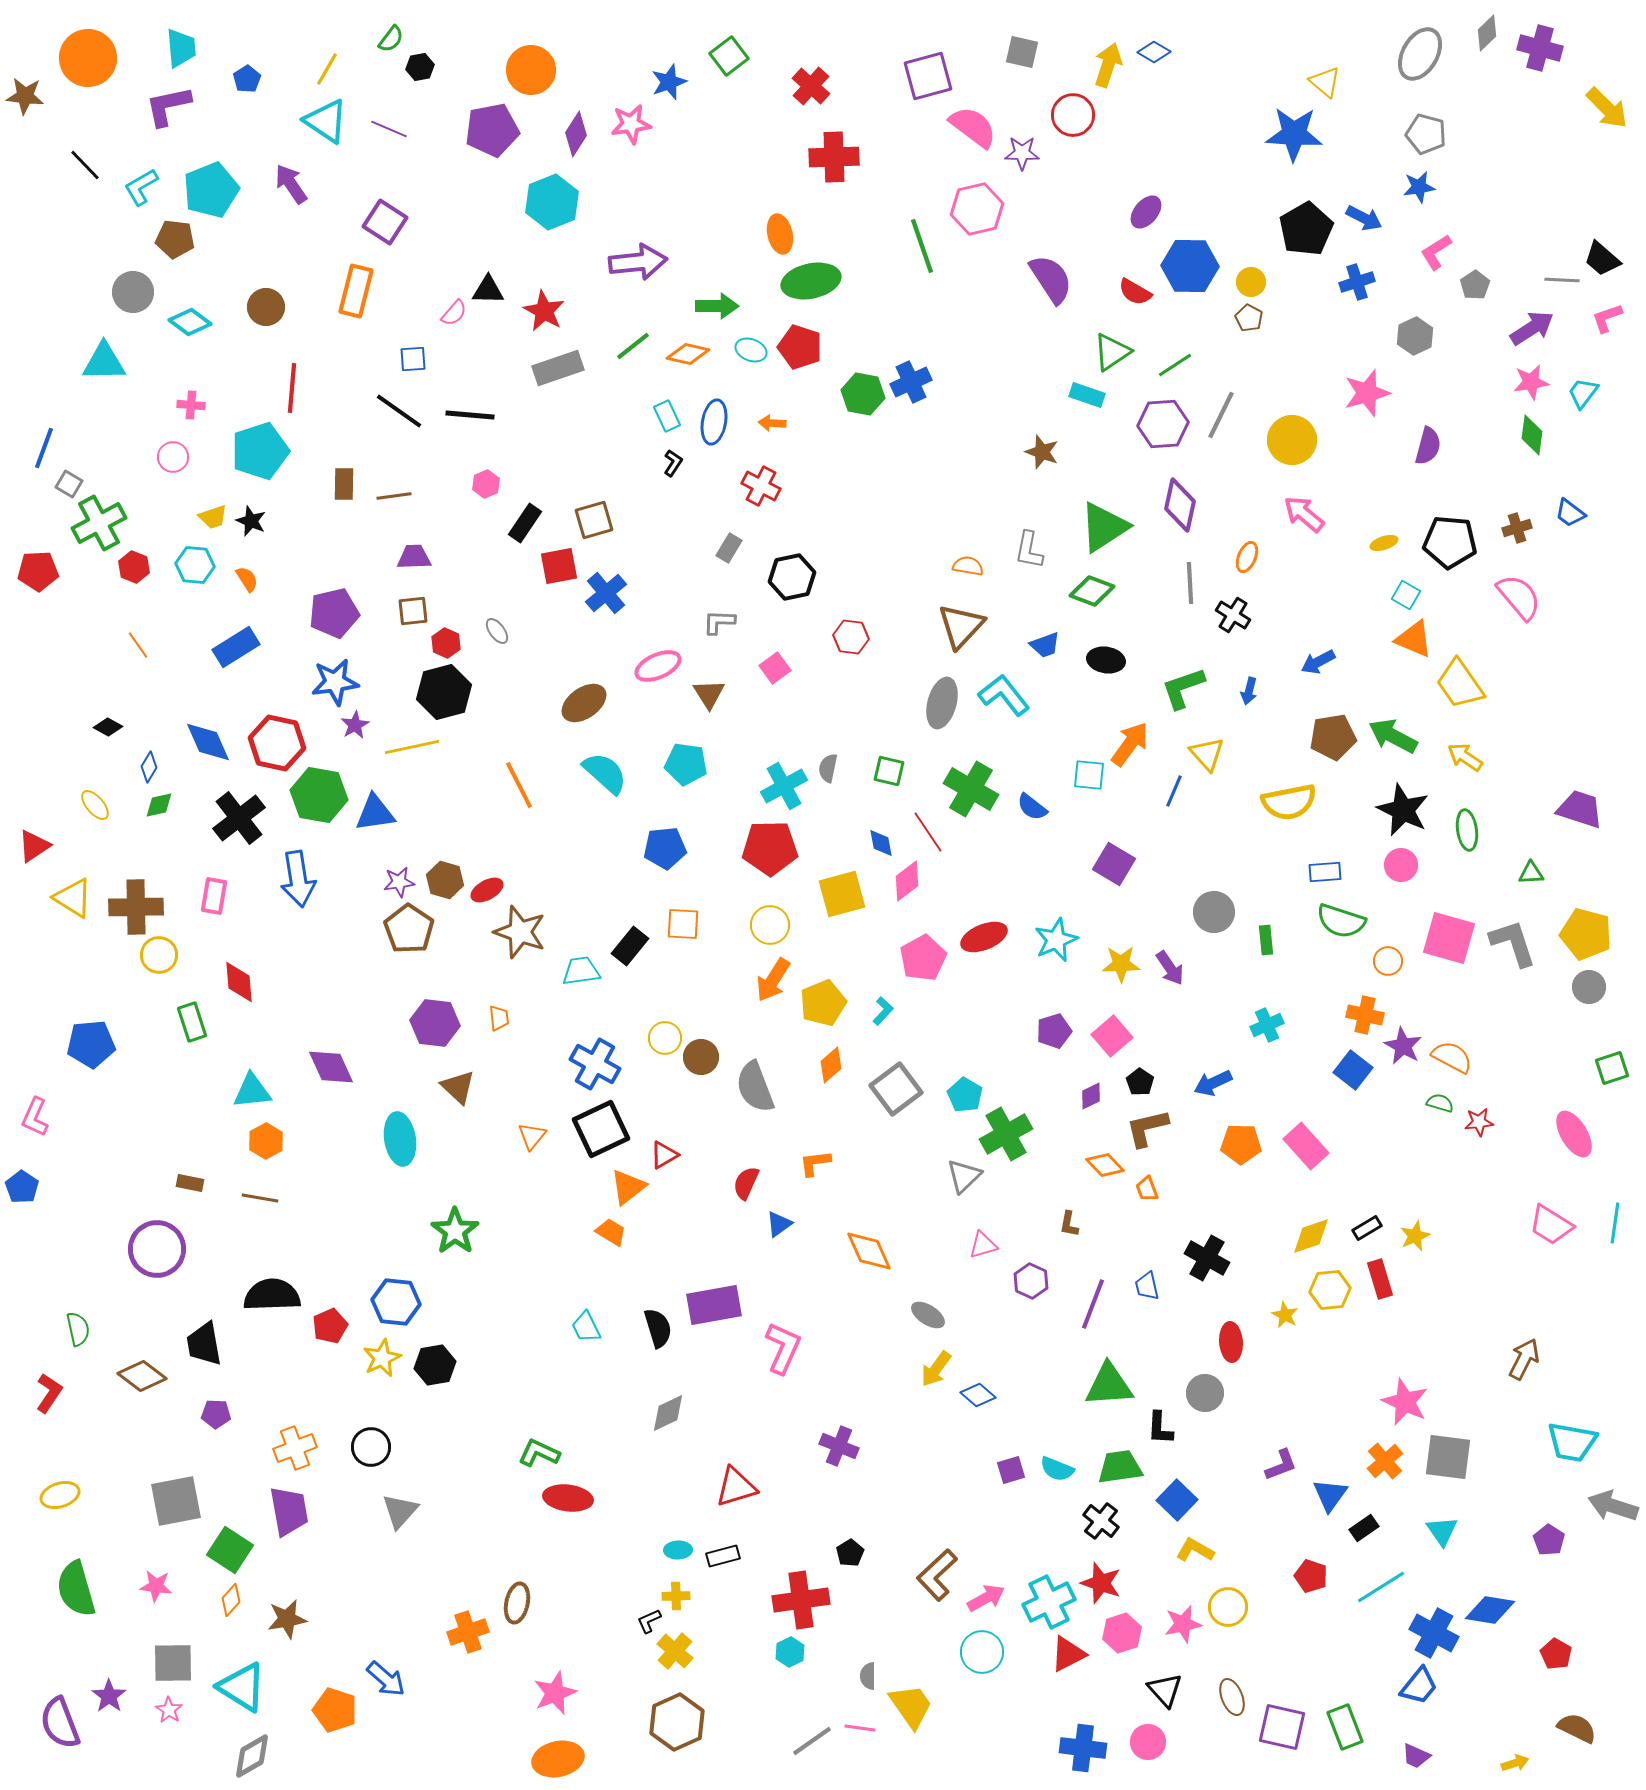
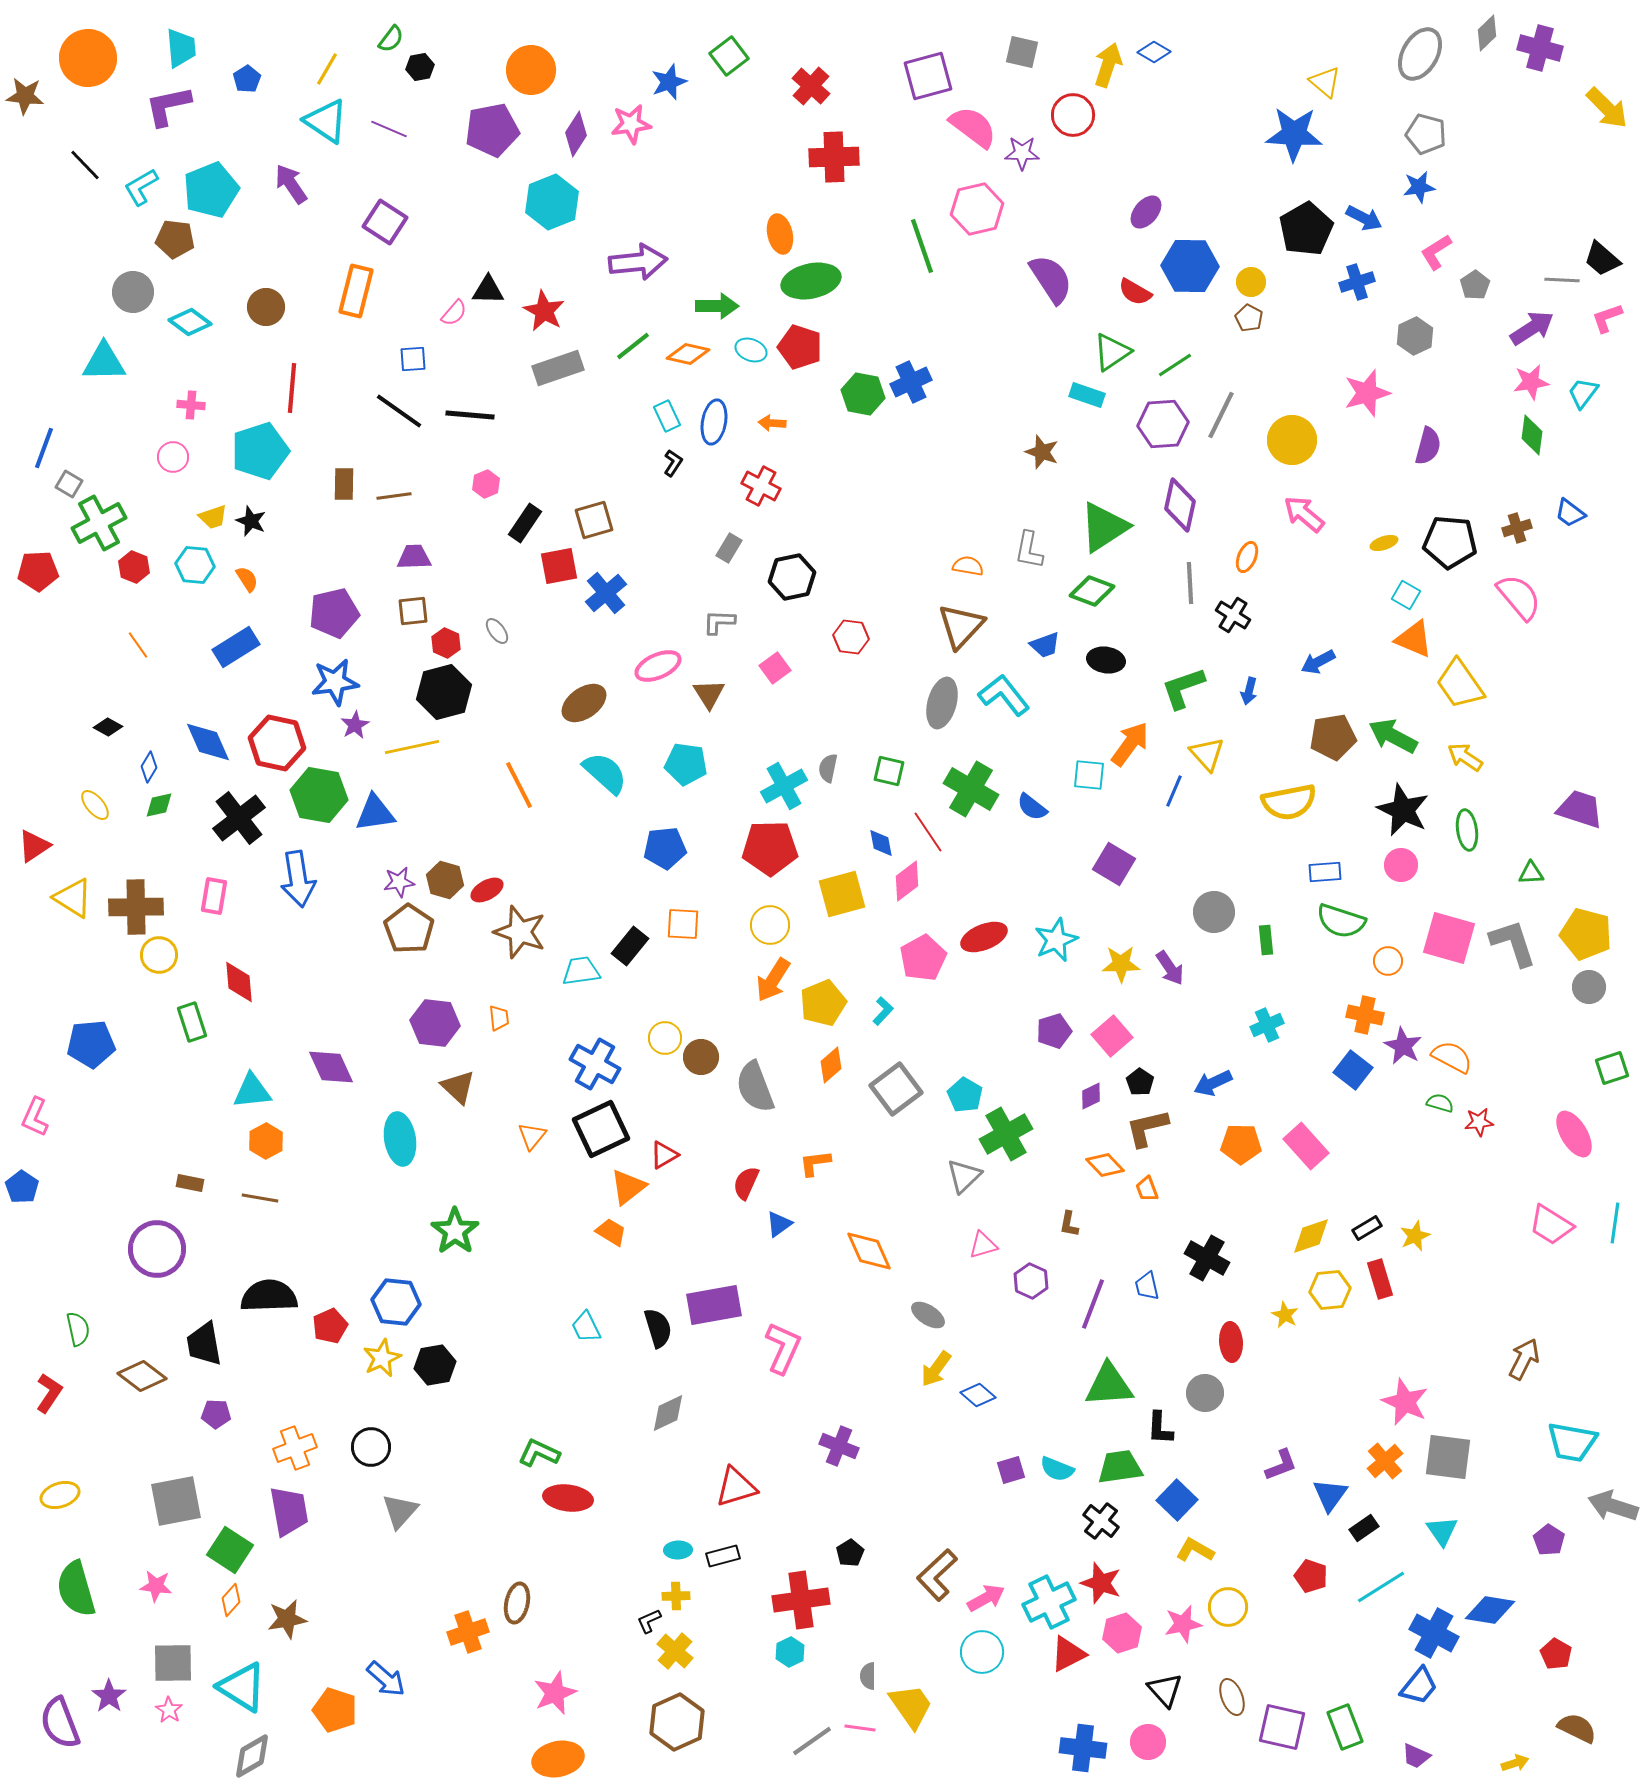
black semicircle at (272, 1295): moved 3 px left, 1 px down
